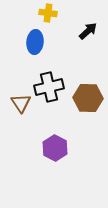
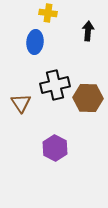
black arrow: rotated 42 degrees counterclockwise
black cross: moved 6 px right, 2 px up
